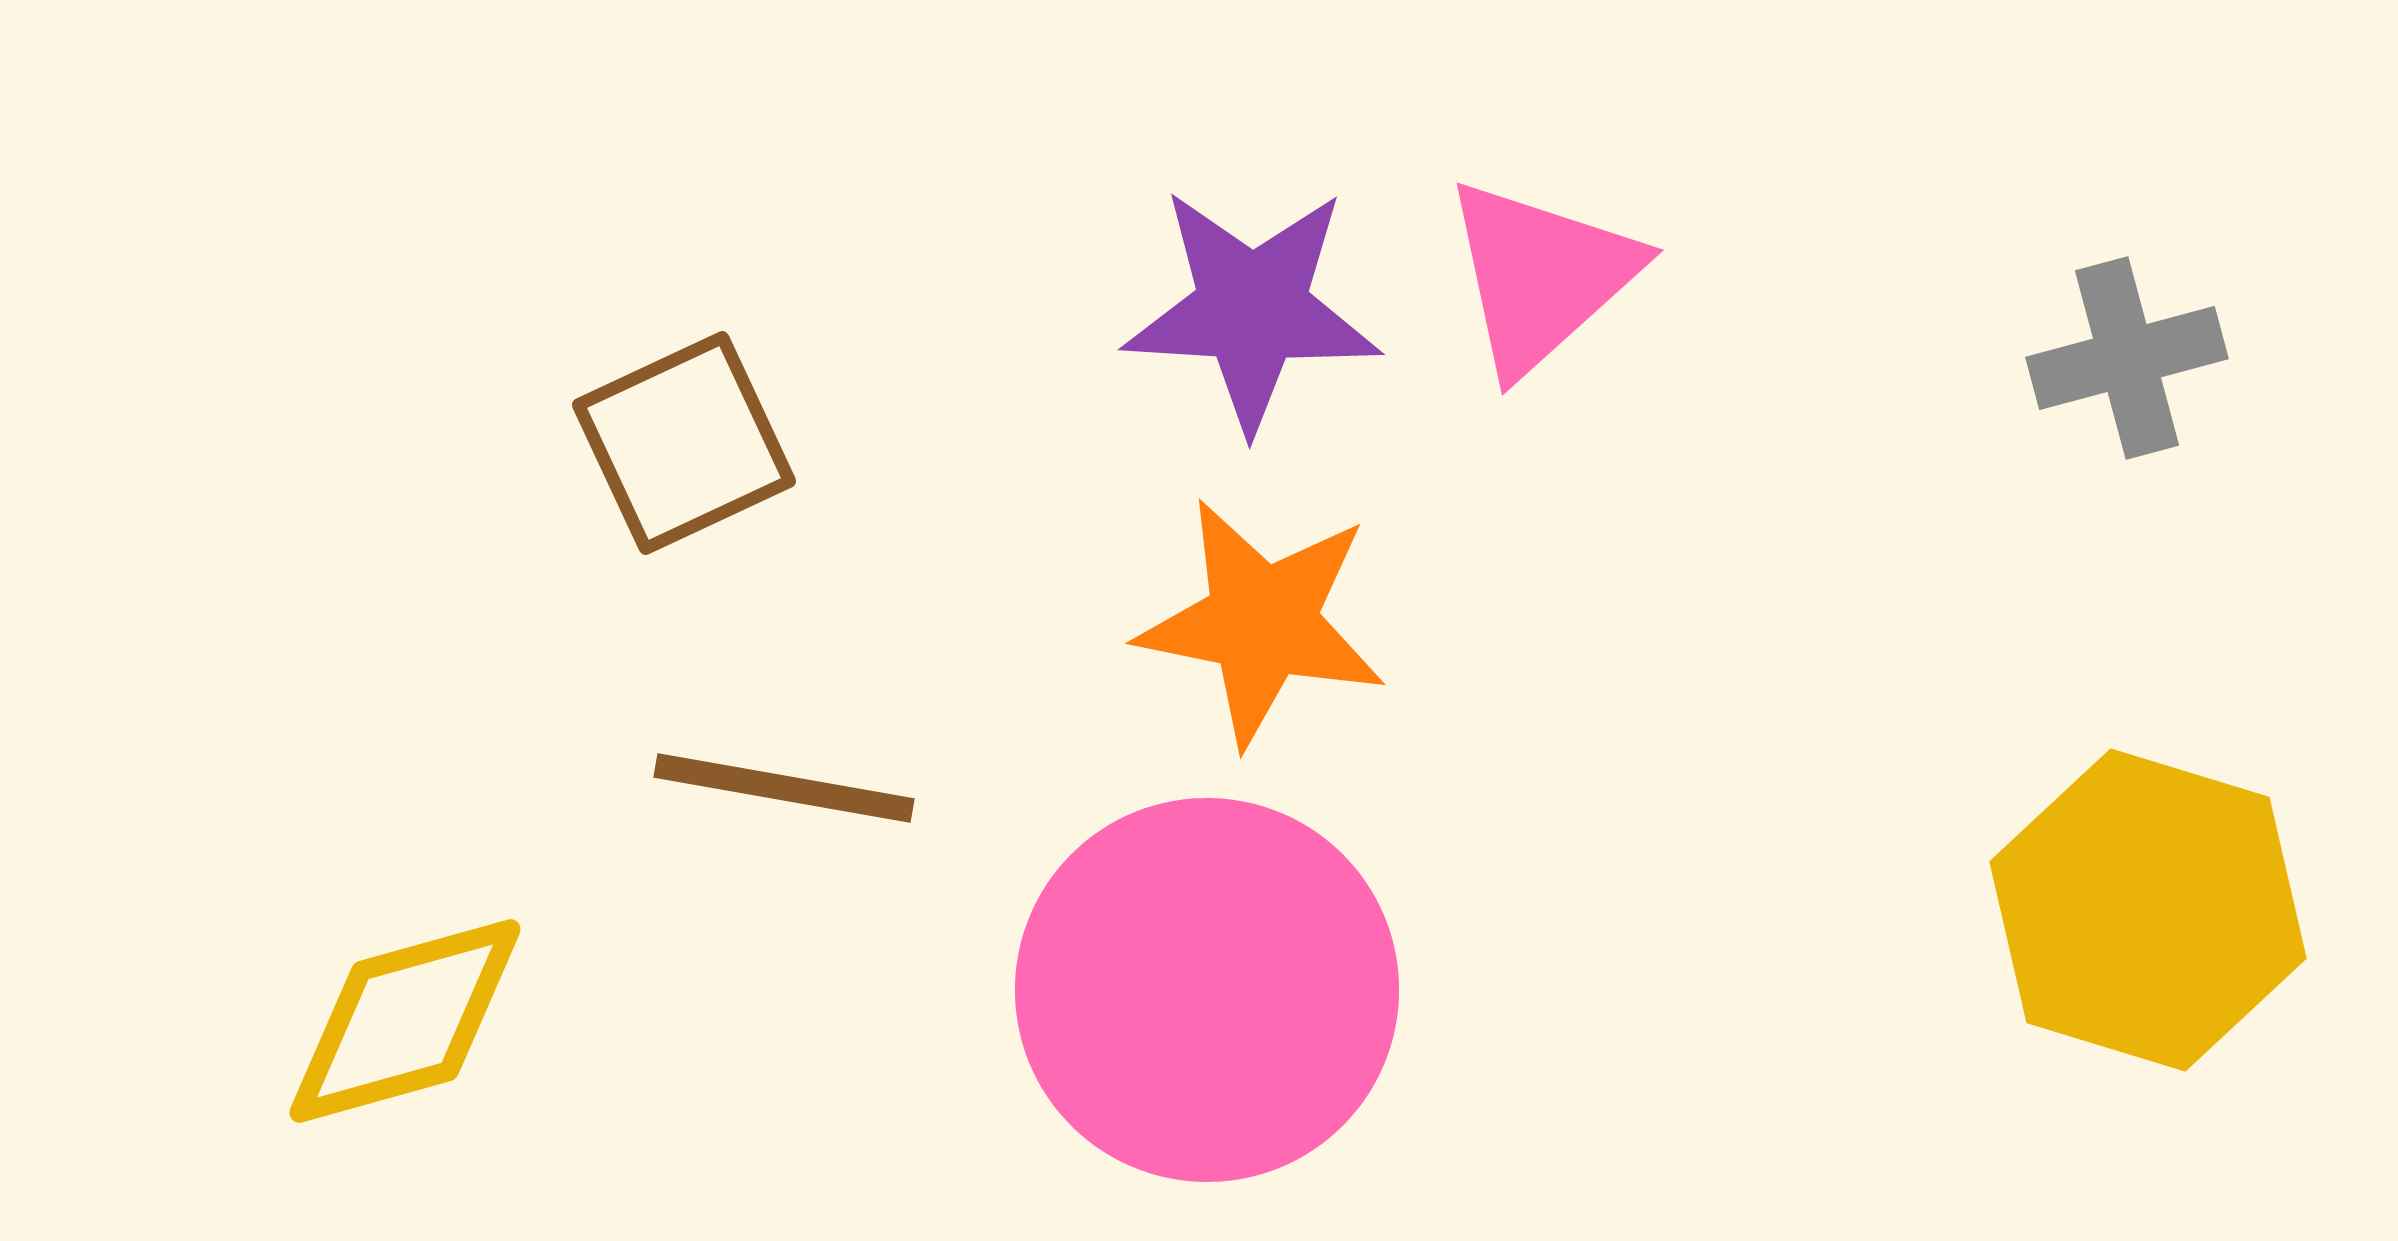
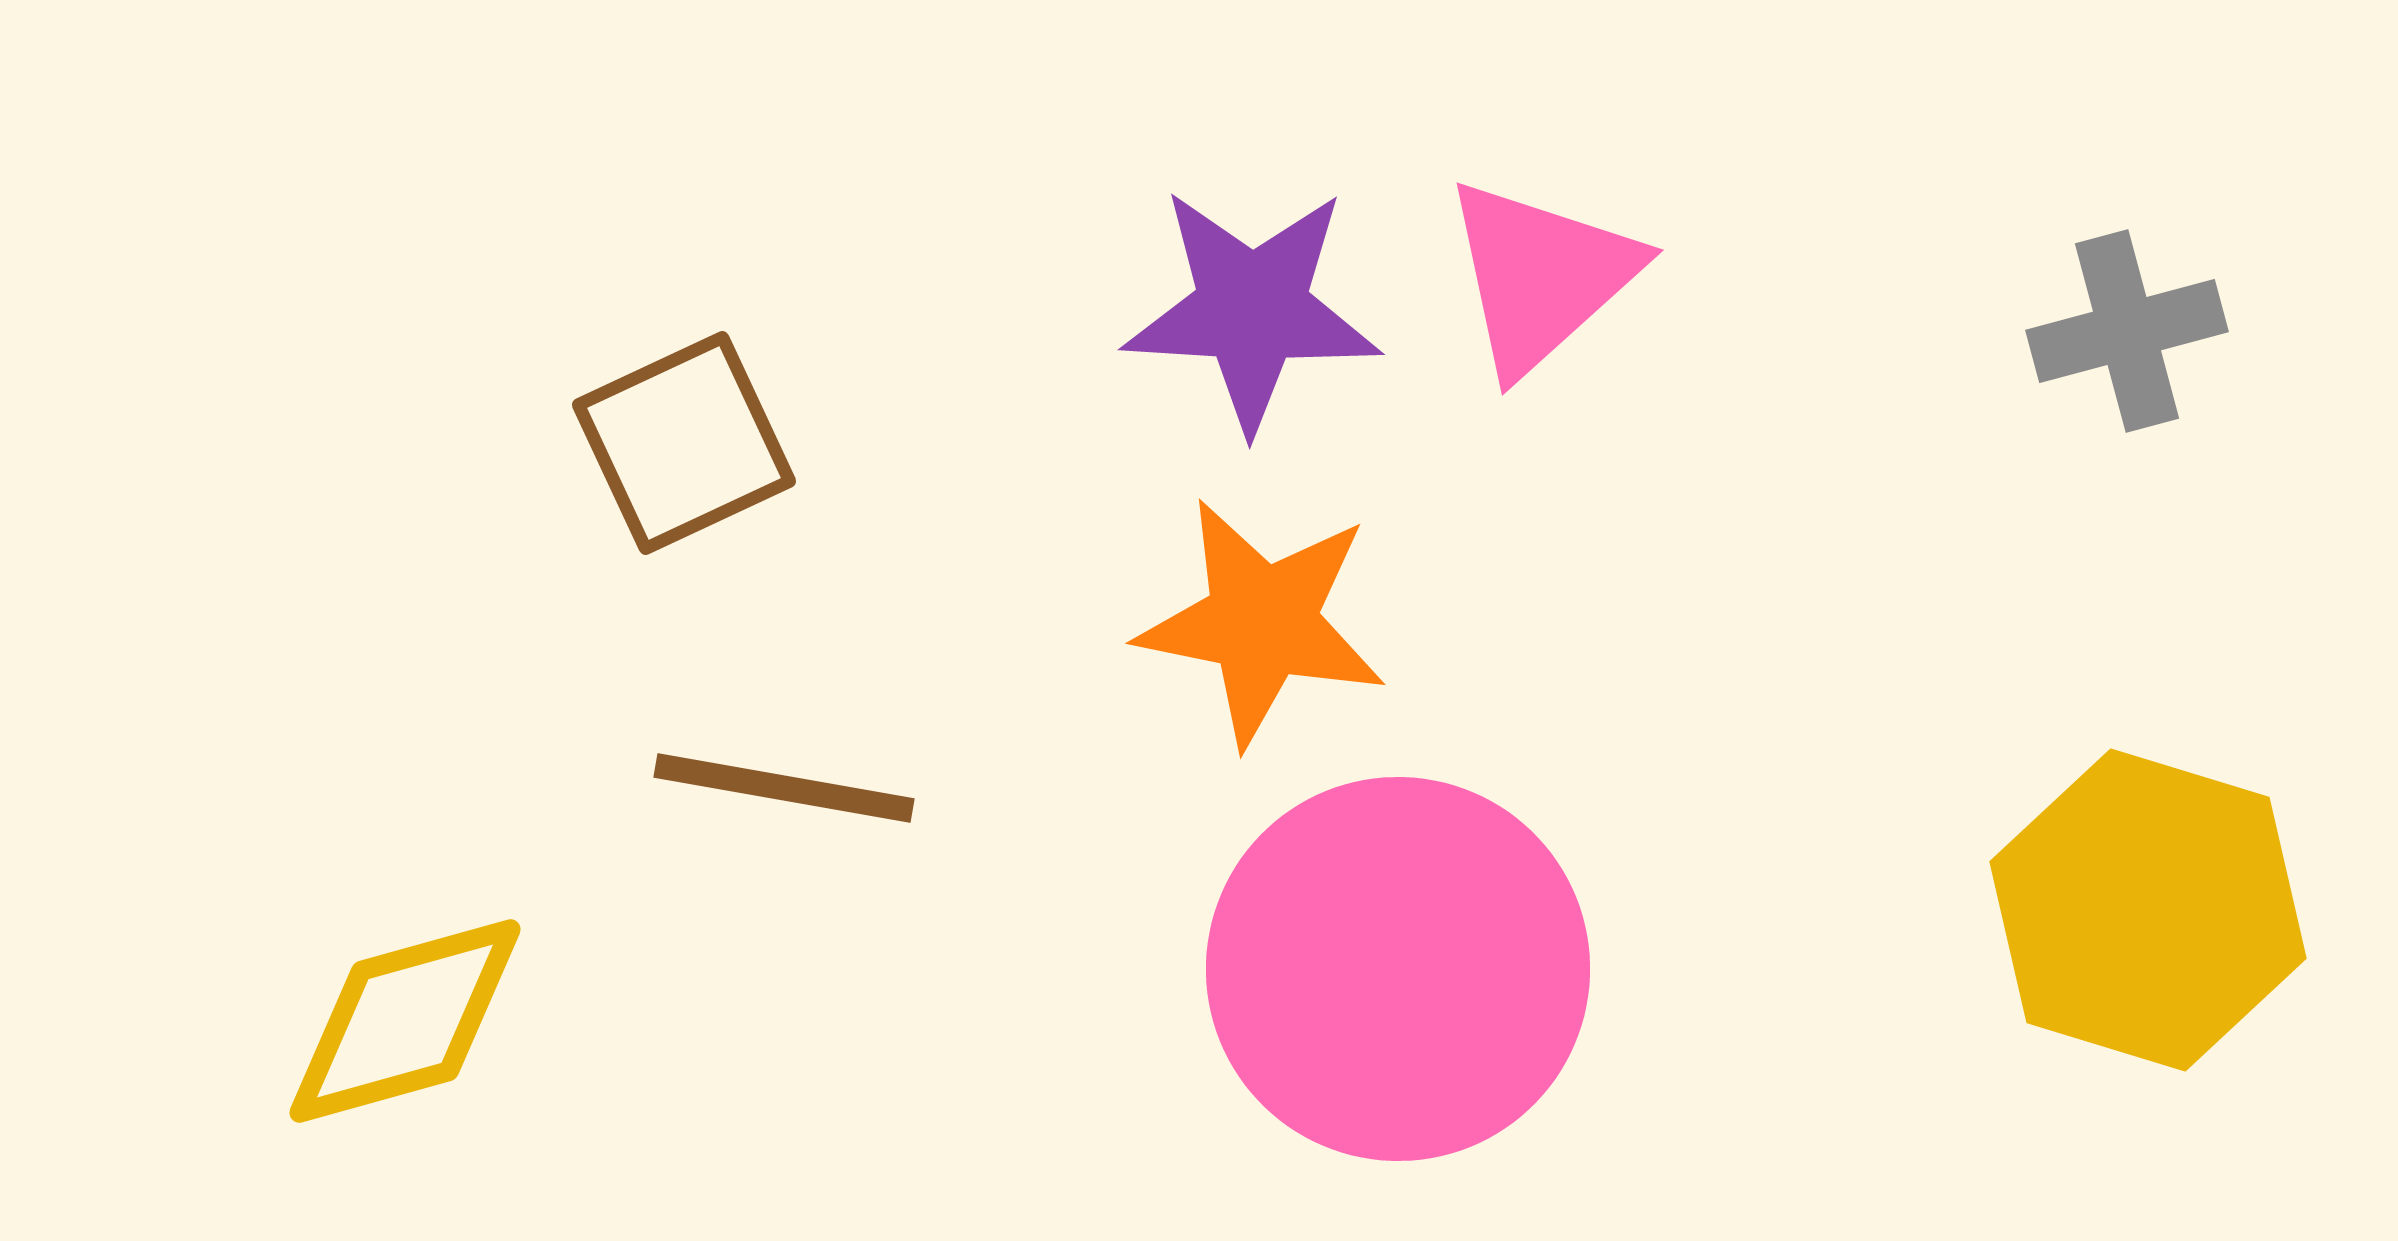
gray cross: moved 27 px up
pink circle: moved 191 px right, 21 px up
